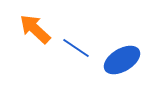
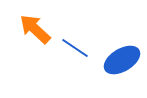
blue line: moved 1 px left
